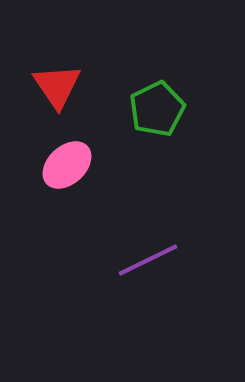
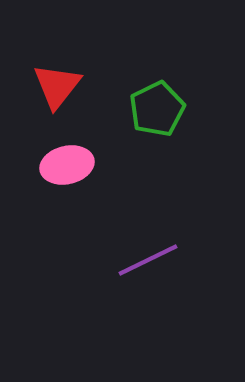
red triangle: rotated 12 degrees clockwise
pink ellipse: rotated 30 degrees clockwise
